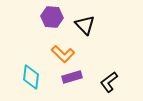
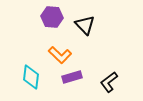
orange L-shape: moved 3 px left, 1 px down
